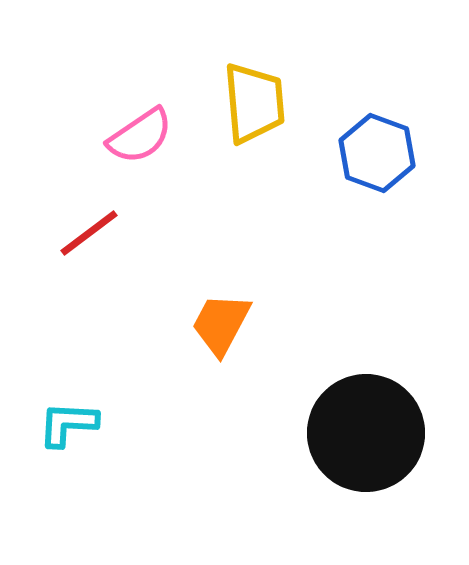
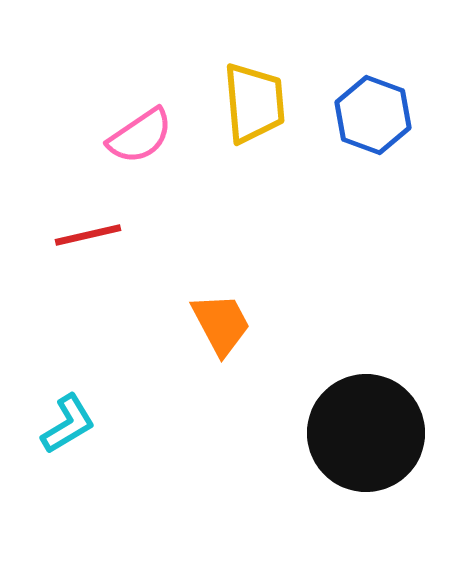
blue hexagon: moved 4 px left, 38 px up
red line: moved 1 px left, 2 px down; rotated 24 degrees clockwise
orange trapezoid: rotated 124 degrees clockwise
cyan L-shape: rotated 146 degrees clockwise
